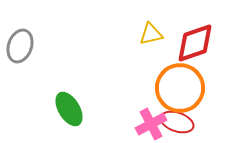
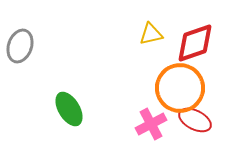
red ellipse: moved 18 px right, 2 px up; rotated 8 degrees clockwise
